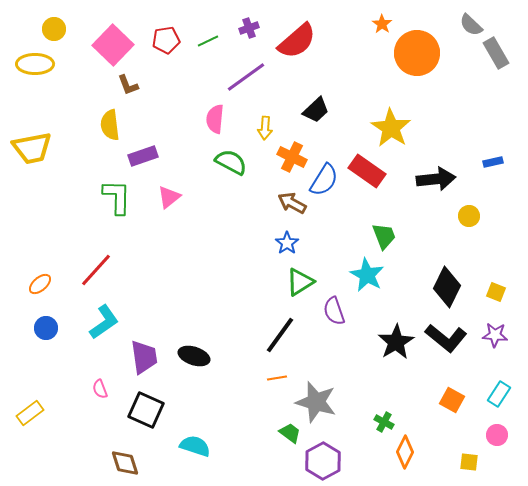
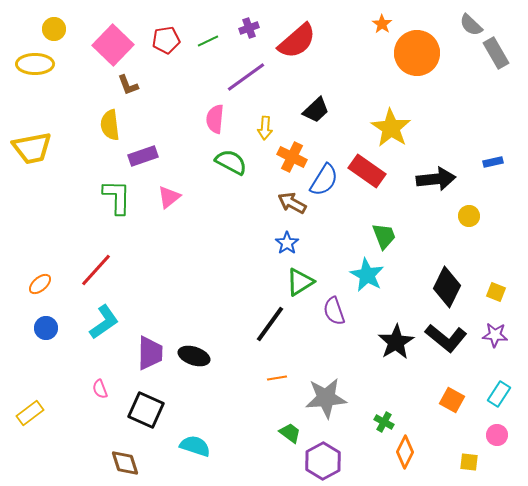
black line at (280, 335): moved 10 px left, 11 px up
purple trapezoid at (144, 357): moved 6 px right, 4 px up; rotated 9 degrees clockwise
gray star at (316, 402): moved 10 px right, 4 px up; rotated 21 degrees counterclockwise
